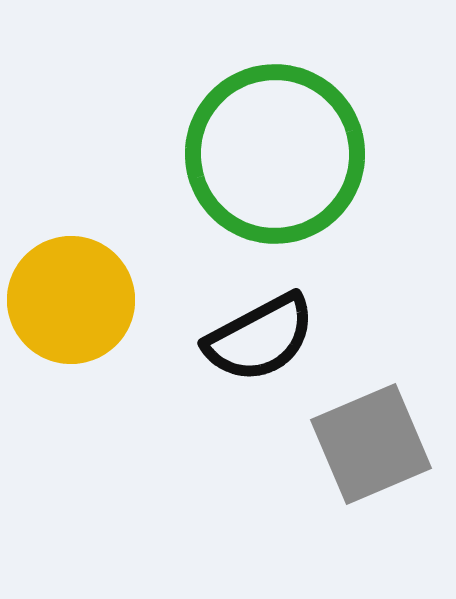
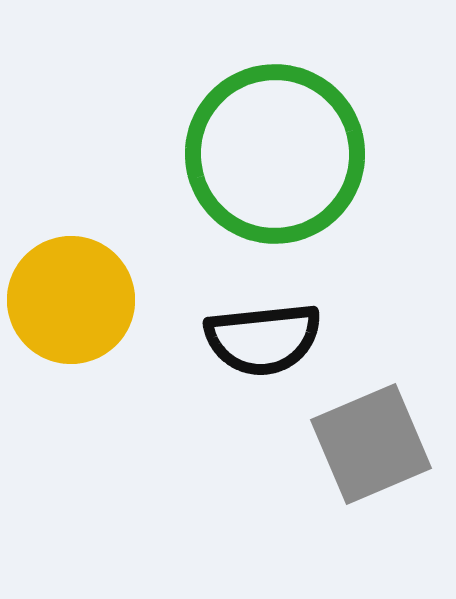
black semicircle: moved 3 px right, 1 px down; rotated 22 degrees clockwise
